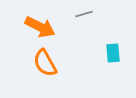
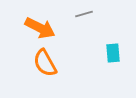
orange arrow: moved 1 px down
